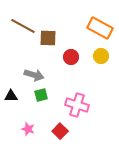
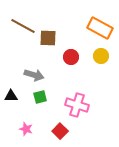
green square: moved 1 px left, 2 px down
pink star: moved 2 px left
